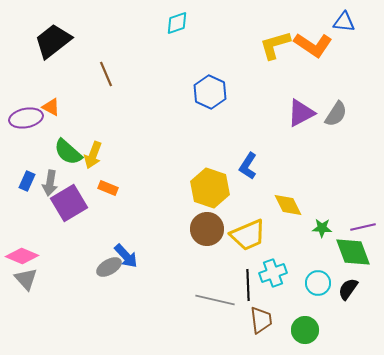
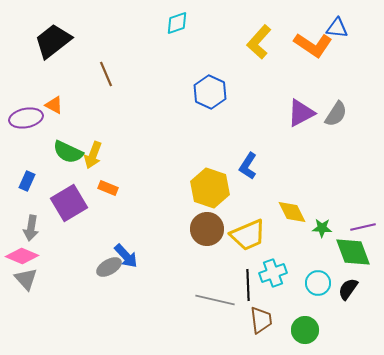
blue triangle: moved 7 px left, 6 px down
yellow L-shape: moved 16 px left, 3 px up; rotated 32 degrees counterclockwise
orange triangle: moved 3 px right, 2 px up
green semicircle: rotated 16 degrees counterclockwise
gray arrow: moved 19 px left, 45 px down
yellow diamond: moved 4 px right, 7 px down
